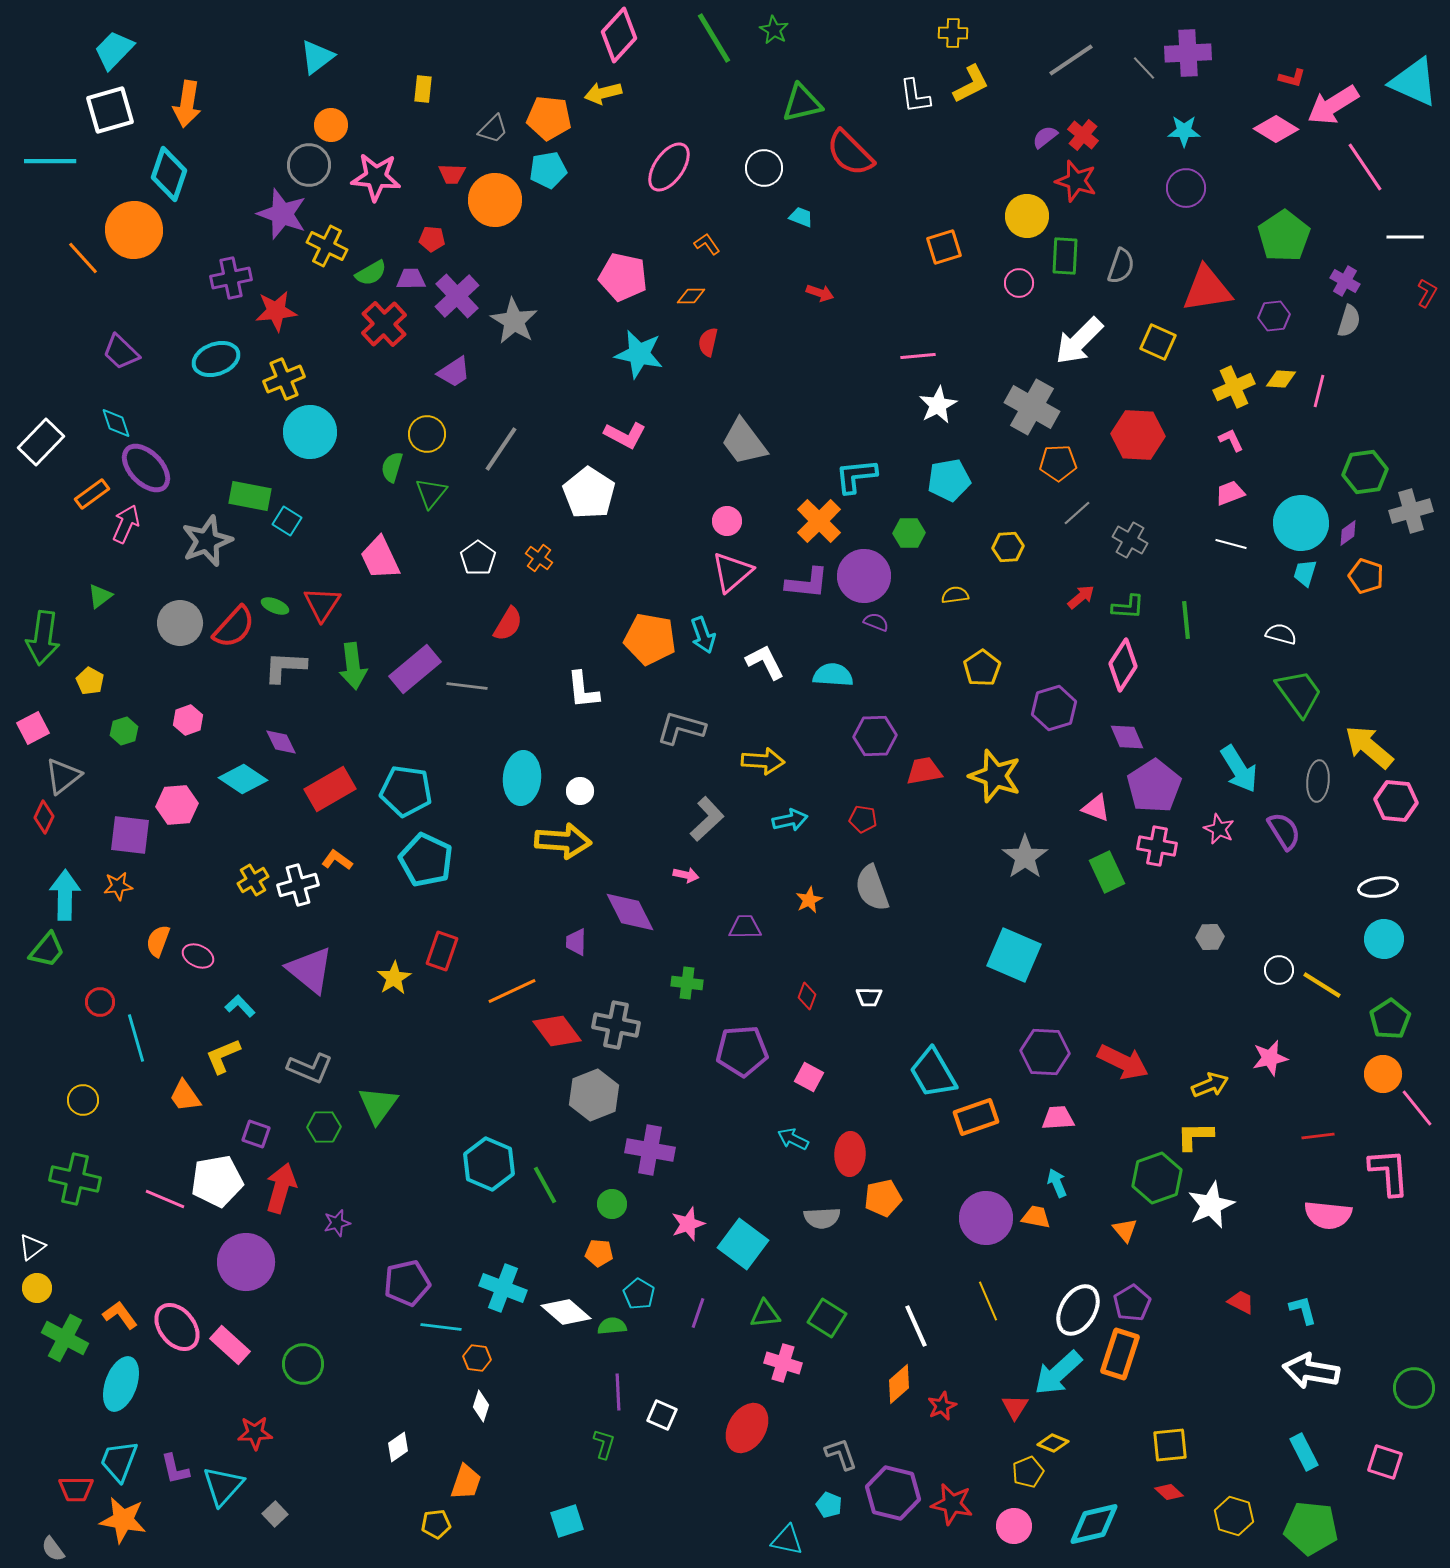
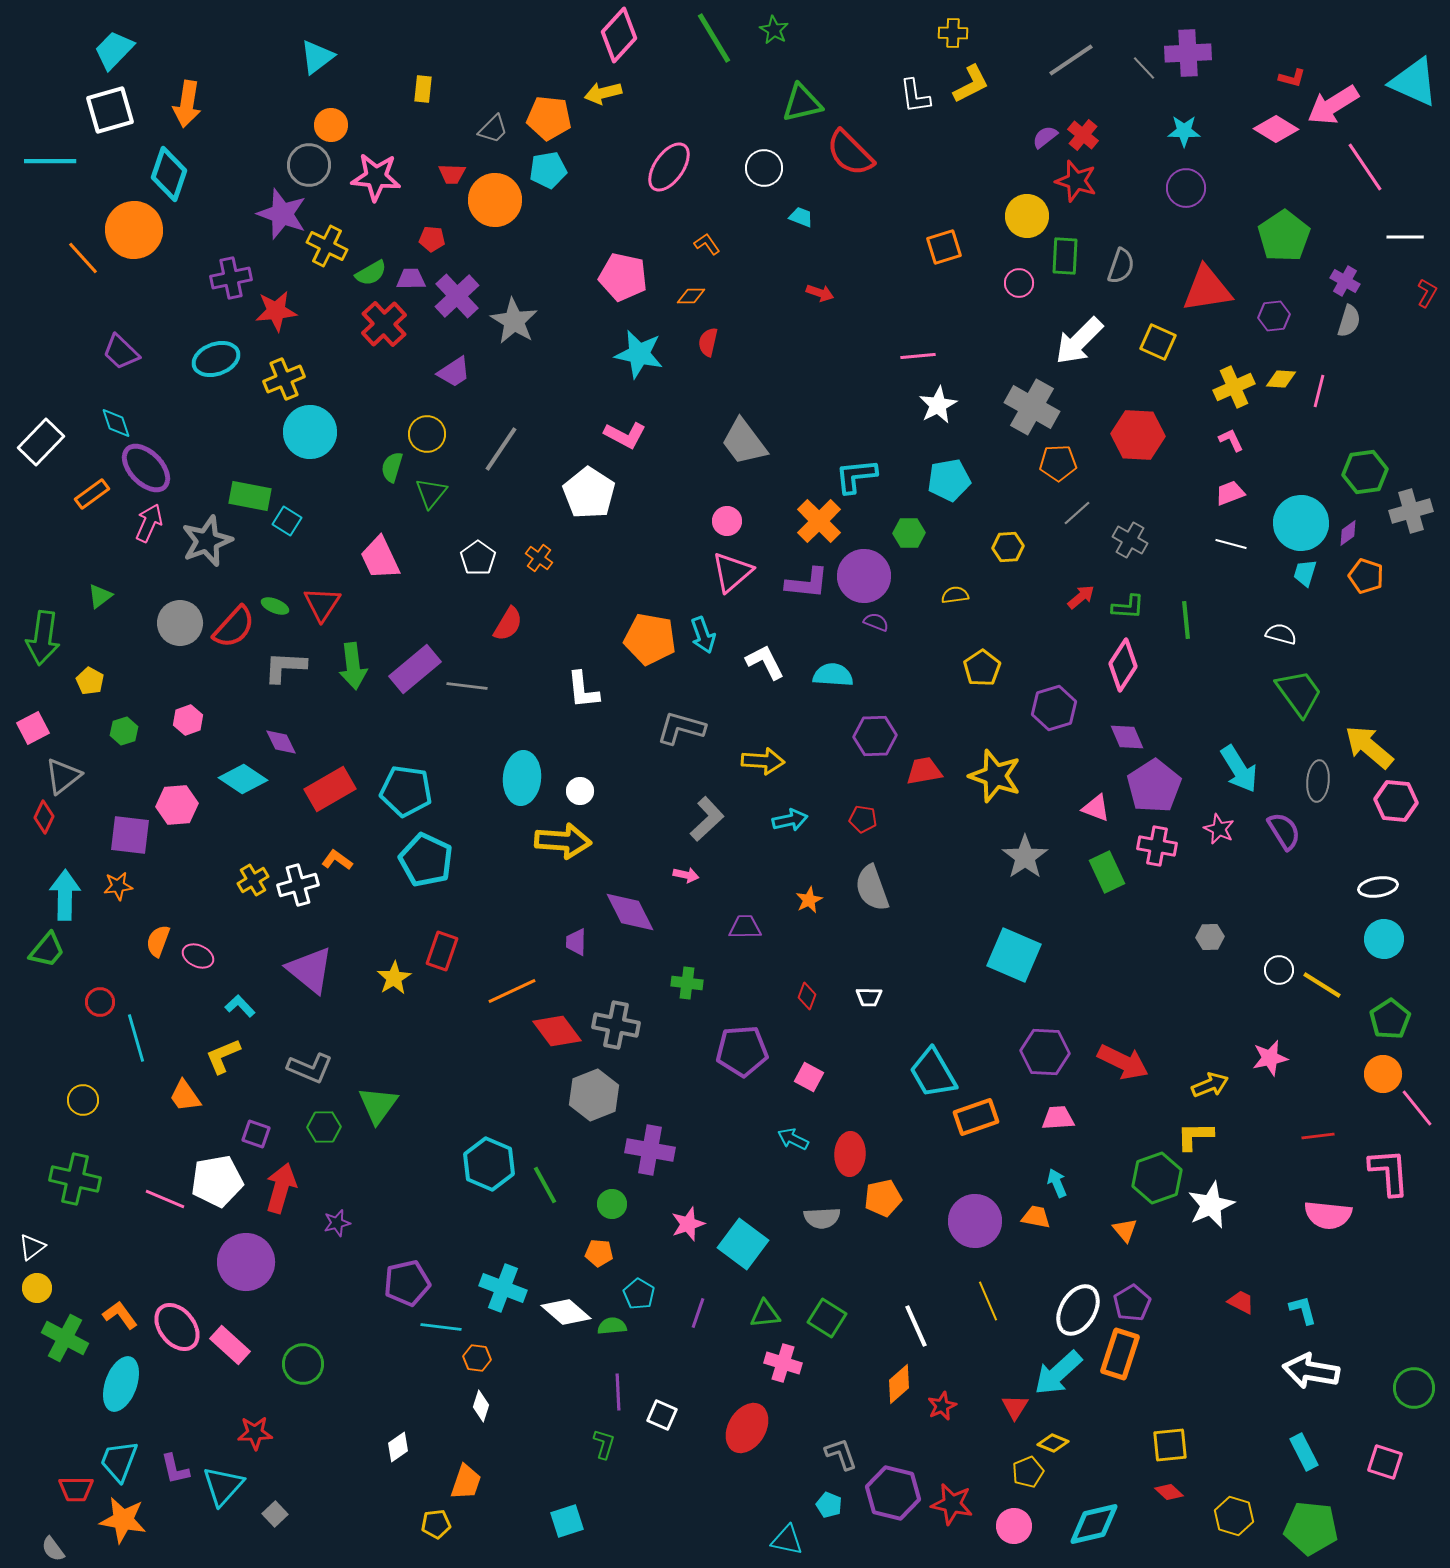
pink arrow at (126, 524): moved 23 px right, 1 px up
purple circle at (986, 1218): moved 11 px left, 3 px down
